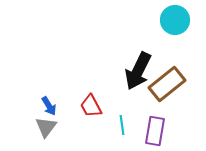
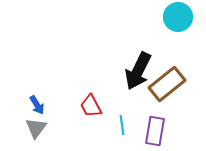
cyan circle: moved 3 px right, 3 px up
blue arrow: moved 12 px left, 1 px up
gray triangle: moved 10 px left, 1 px down
